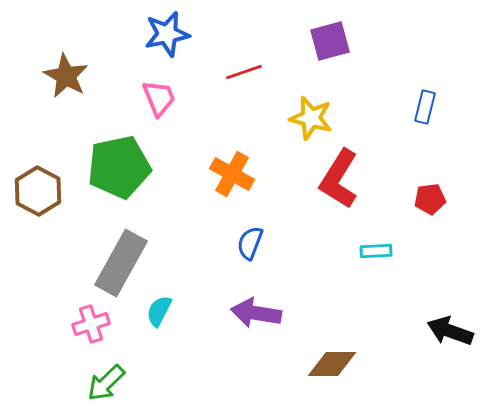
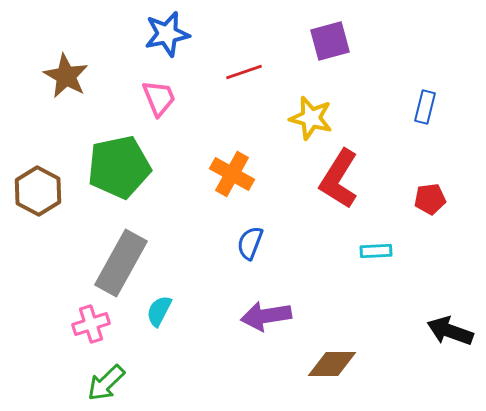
purple arrow: moved 10 px right, 3 px down; rotated 18 degrees counterclockwise
